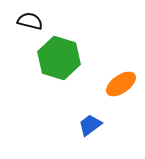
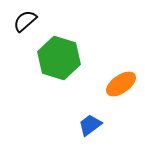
black semicircle: moved 5 px left; rotated 55 degrees counterclockwise
